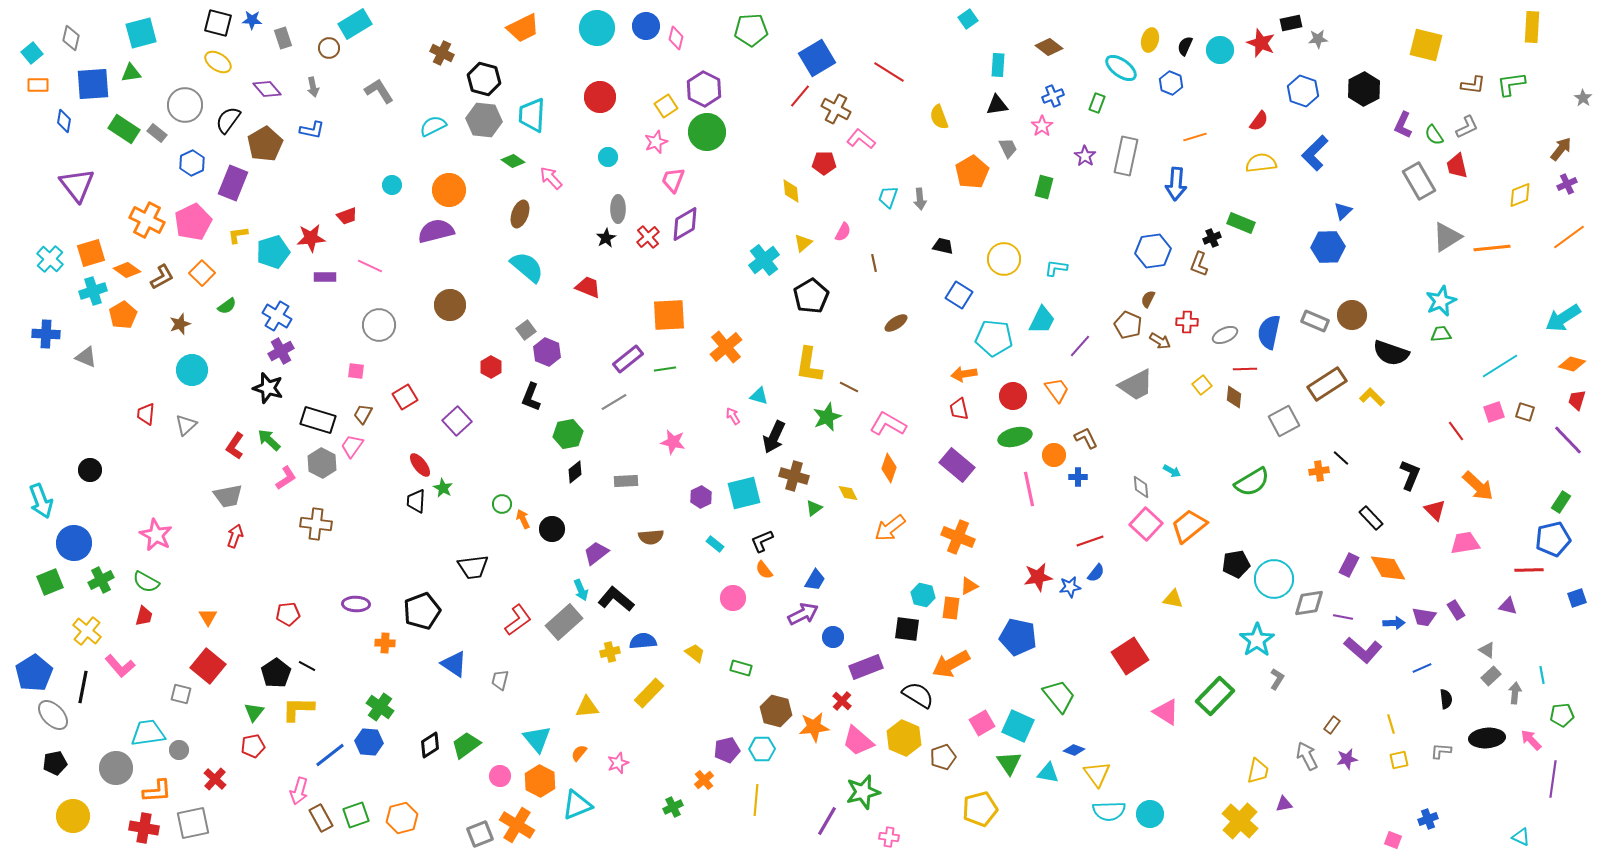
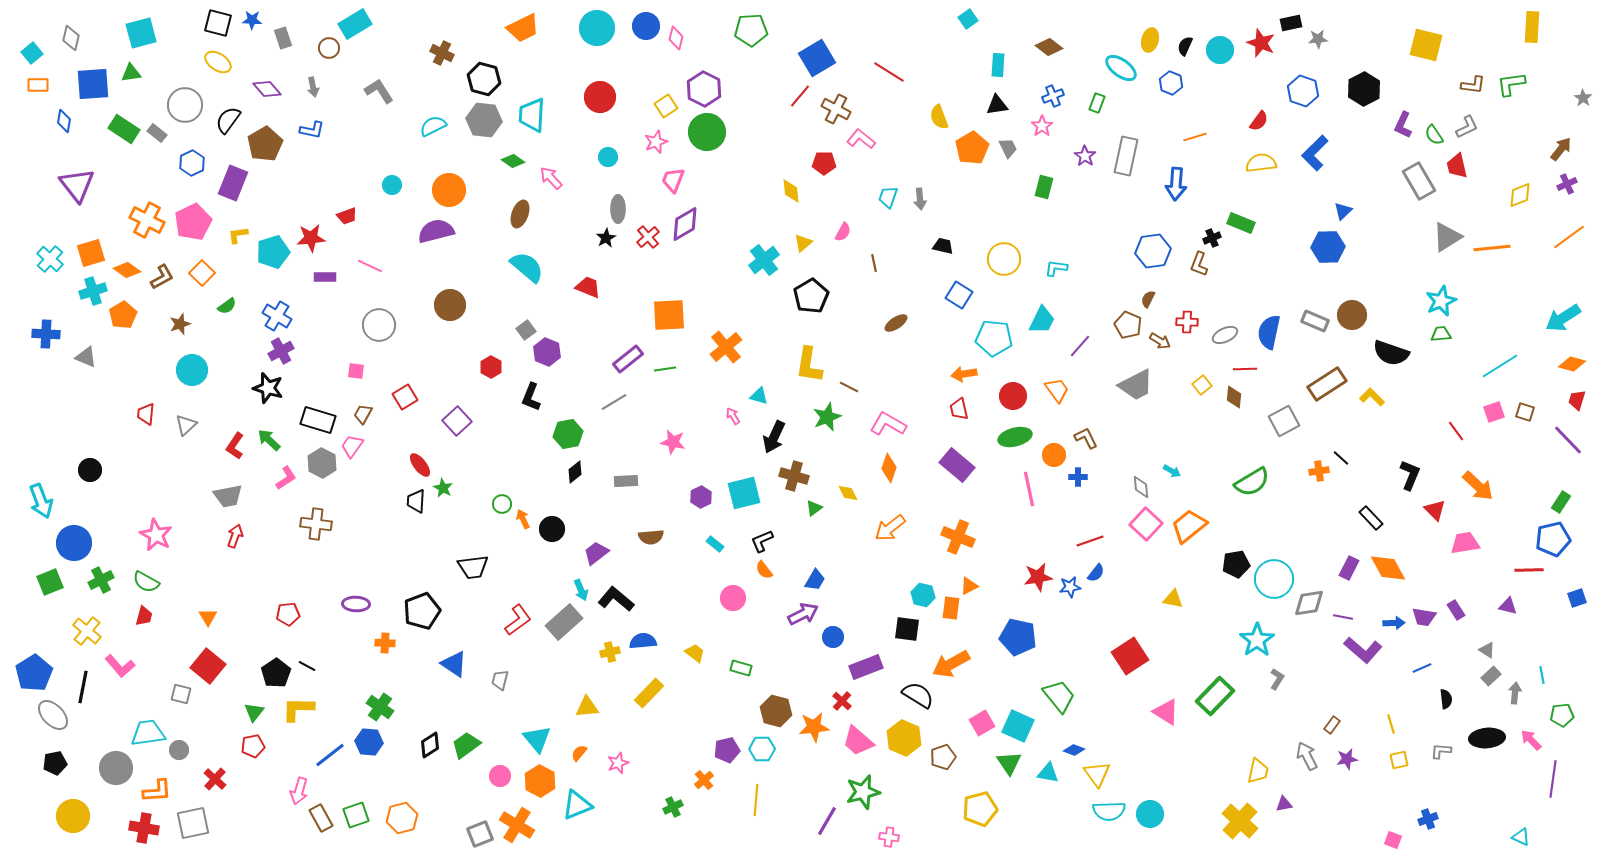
orange pentagon at (972, 172): moved 24 px up
purple rectangle at (1349, 565): moved 3 px down
